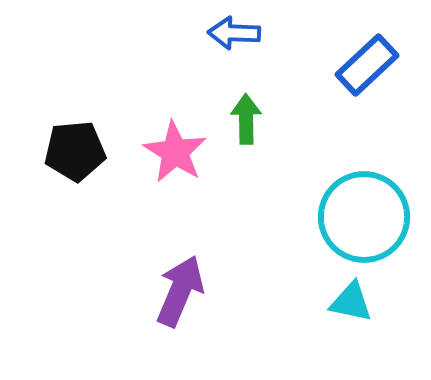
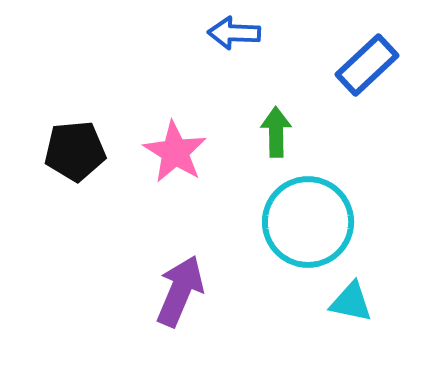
green arrow: moved 30 px right, 13 px down
cyan circle: moved 56 px left, 5 px down
